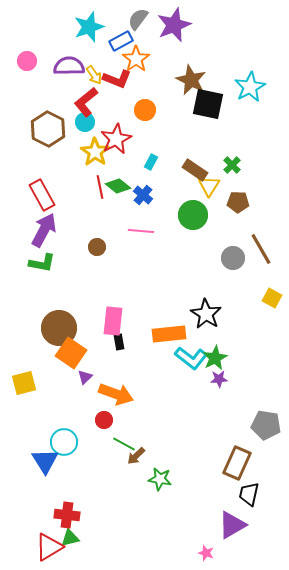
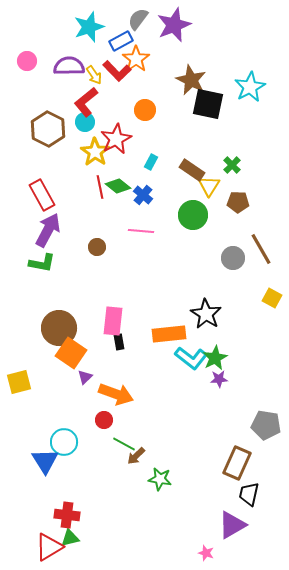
red L-shape at (117, 79): moved 8 px up; rotated 24 degrees clockwise
brown rectangle at (195, 170): moved 3 px left
purple arrow at (44, 230): moved 4 px right
yellow square at (24, 383): moved 5 px left, 1 px up
